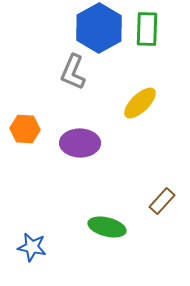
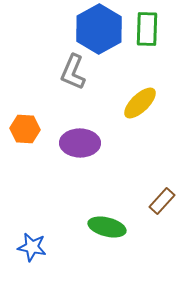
blue hexagon: moved 1 px down
